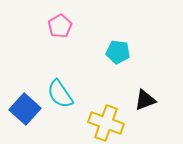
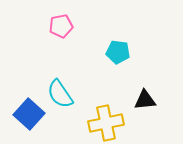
pink pentagon: moved 1 px right; rotated 20 degrees clockwise
black triangle: rotated 15 degrees clockwise
blue square: moved 4 px right, 5 px down
yellow cross: rotated 32 degrees counterclockwise
